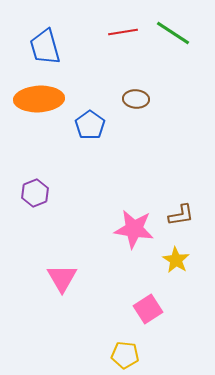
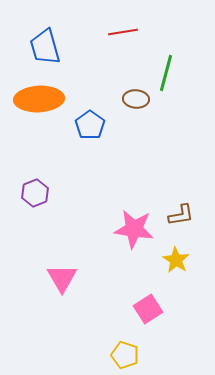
green line: moved 7 px left, 40 px down; rotated 72 degrees clockwise
yellow pentagon: rotated 12 degrees clockwise
